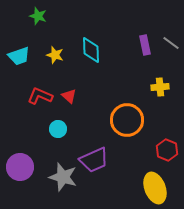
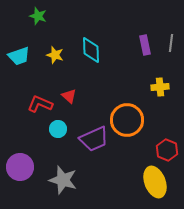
gray line: rotated 60 degrees clockwise
red L-shape: moved 8 px down
purple trapezoid: moved 21 px up
gray star: moved 3 px down
yellow ellipse: moved 6 px up
